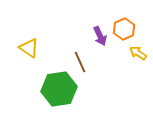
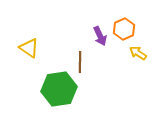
brown line: rotated 25 degrees clockwise
